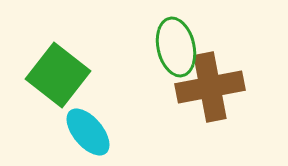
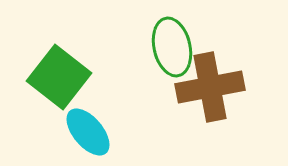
green ellipse: moved 4 px left
green square: moved 1 px right, 2 px down
